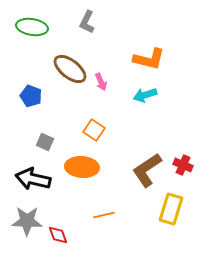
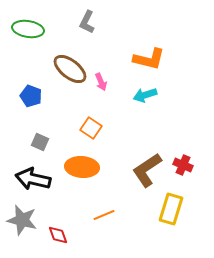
green ellipse: moved 4 px left, 2 px down
orange square: moved 3 px left, 2 px up
gray square: moved 5 px left
orange line: rotated 10 degrees counterclockwise
gray star: moved 5 px left, 1 px up; rotated 12 degrees clockwise
